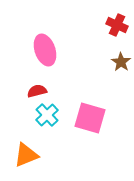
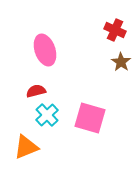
red cross: moved 2 px left, 5 px down
red semicircle: moved 1 px left
orange triangle: moved 8 px up
